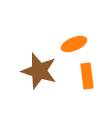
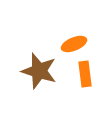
orange rectangle: moved 2 px left, 2 px up
